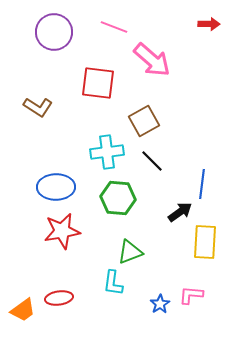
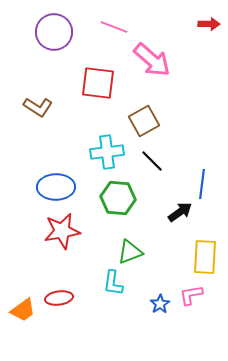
yellow rectangle: moved 15 px down
pink L-shape: rotated 15 degrees counterclockwise
